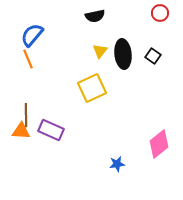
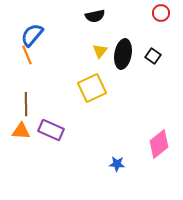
red circle: moved 1 px right
black ellipse: rotated 16 degrees clockwise
orange line: moved 1 px left, 4 px up
brown line: moved 11 px up
blue star: rotated 14 degrees clockwise
